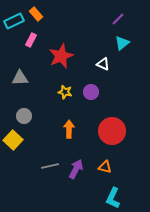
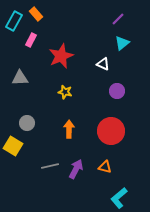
cyan rectangle: rotated 36 degrees counterclockwise
purple circle: moved 26 px right, 1 px up
gray circle: moved 3 px right, 7 px down
red circle: moved 1 px left
yellow square: moved 6 px down; rotated 12 degrees counterclockwise
cyan L-shape: moved 6 px right; rotated 25 degrees clockwise
